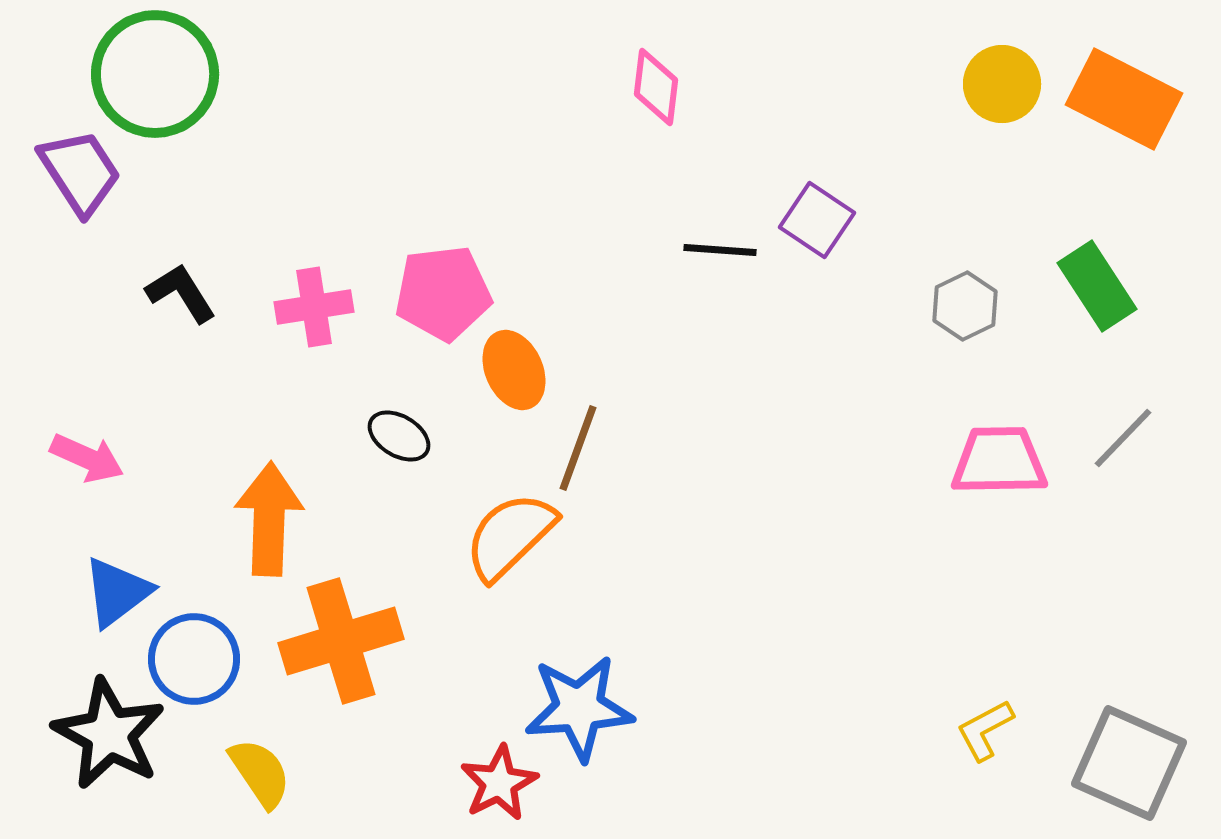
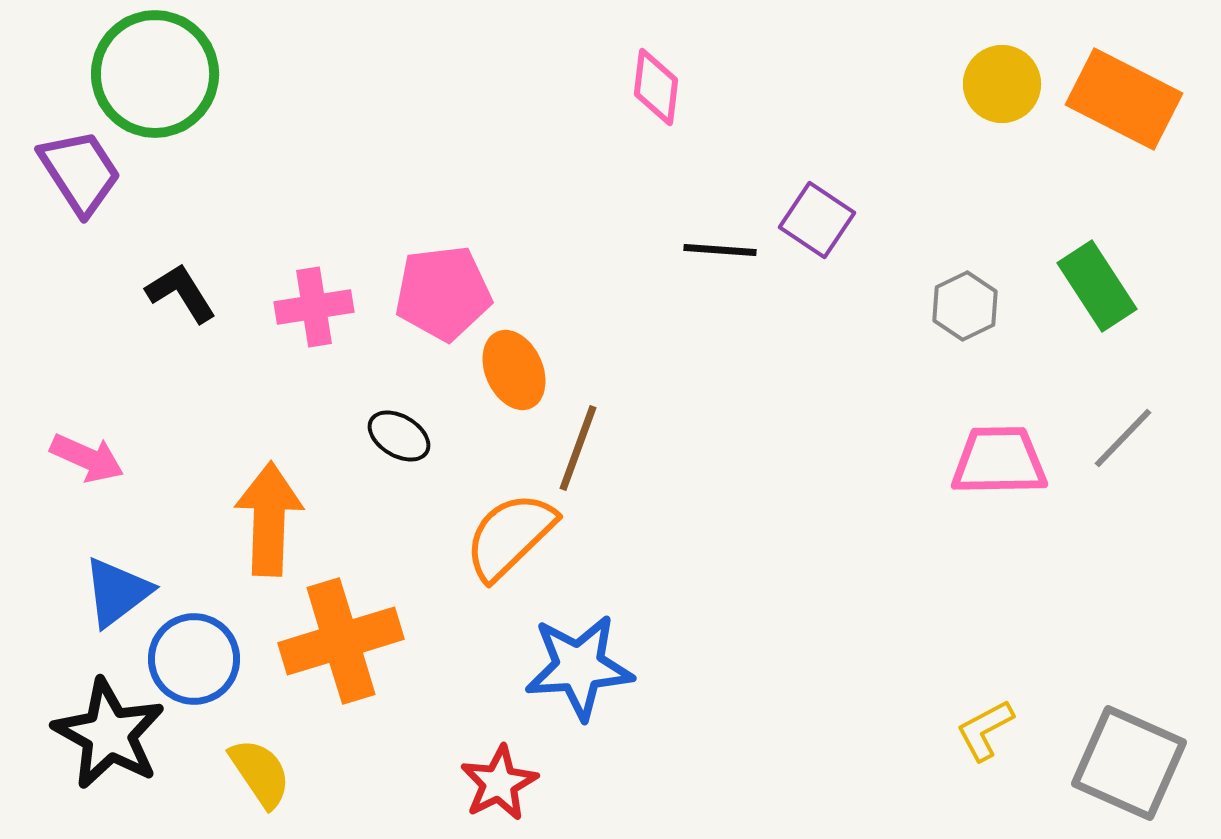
blue star: moved 41 px up
